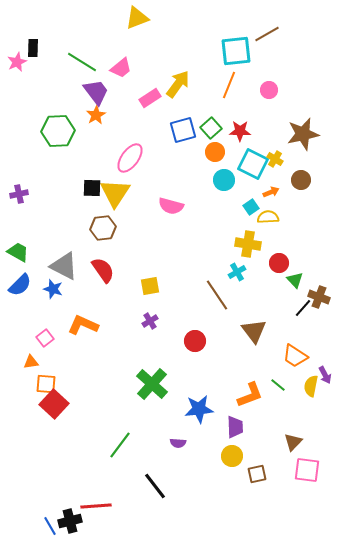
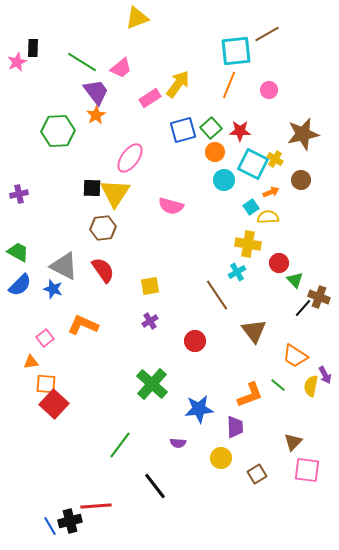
yellow circle at (232, 456): moved 11 px left, 2 px down
brown square at (257, 474): rotated 18 degrees counterclockwise
